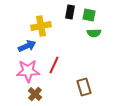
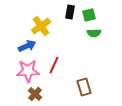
green square: rotated 24 degrees counterclockwise
yellow cross: rotated 24 degrees counterclockwise
